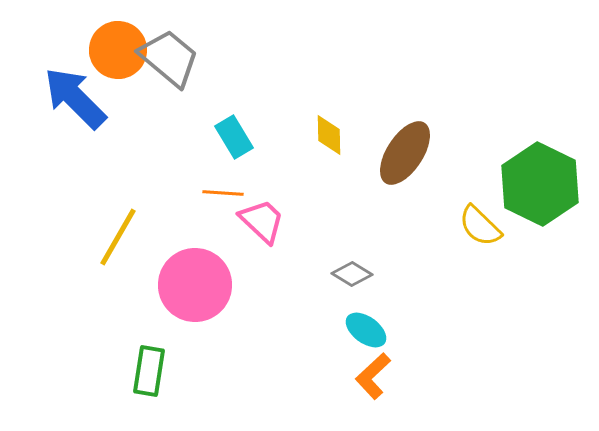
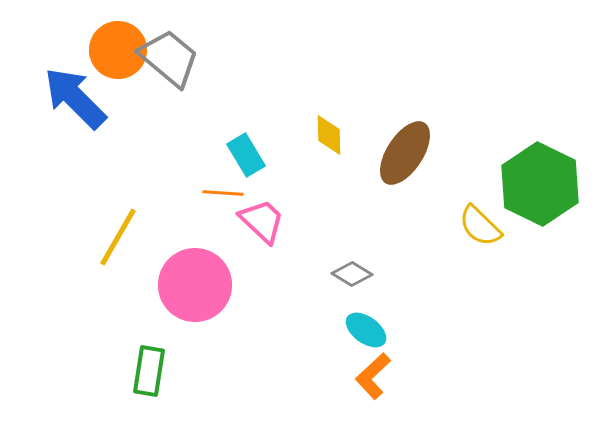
cyan rectangle: moved 12 px right, 18 px down
